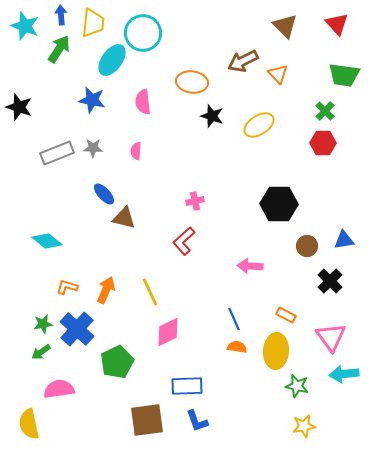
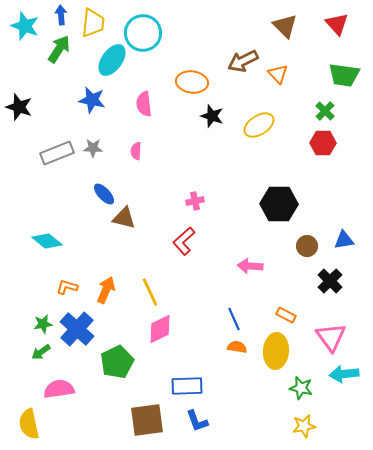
pink semicircle at (143, 102): moved 1 px right, 2 px down
pink diamond at (168, 332): moved 8 px left, 3 px up
green star at (297, 386): moved 4 px right, 2 px down
